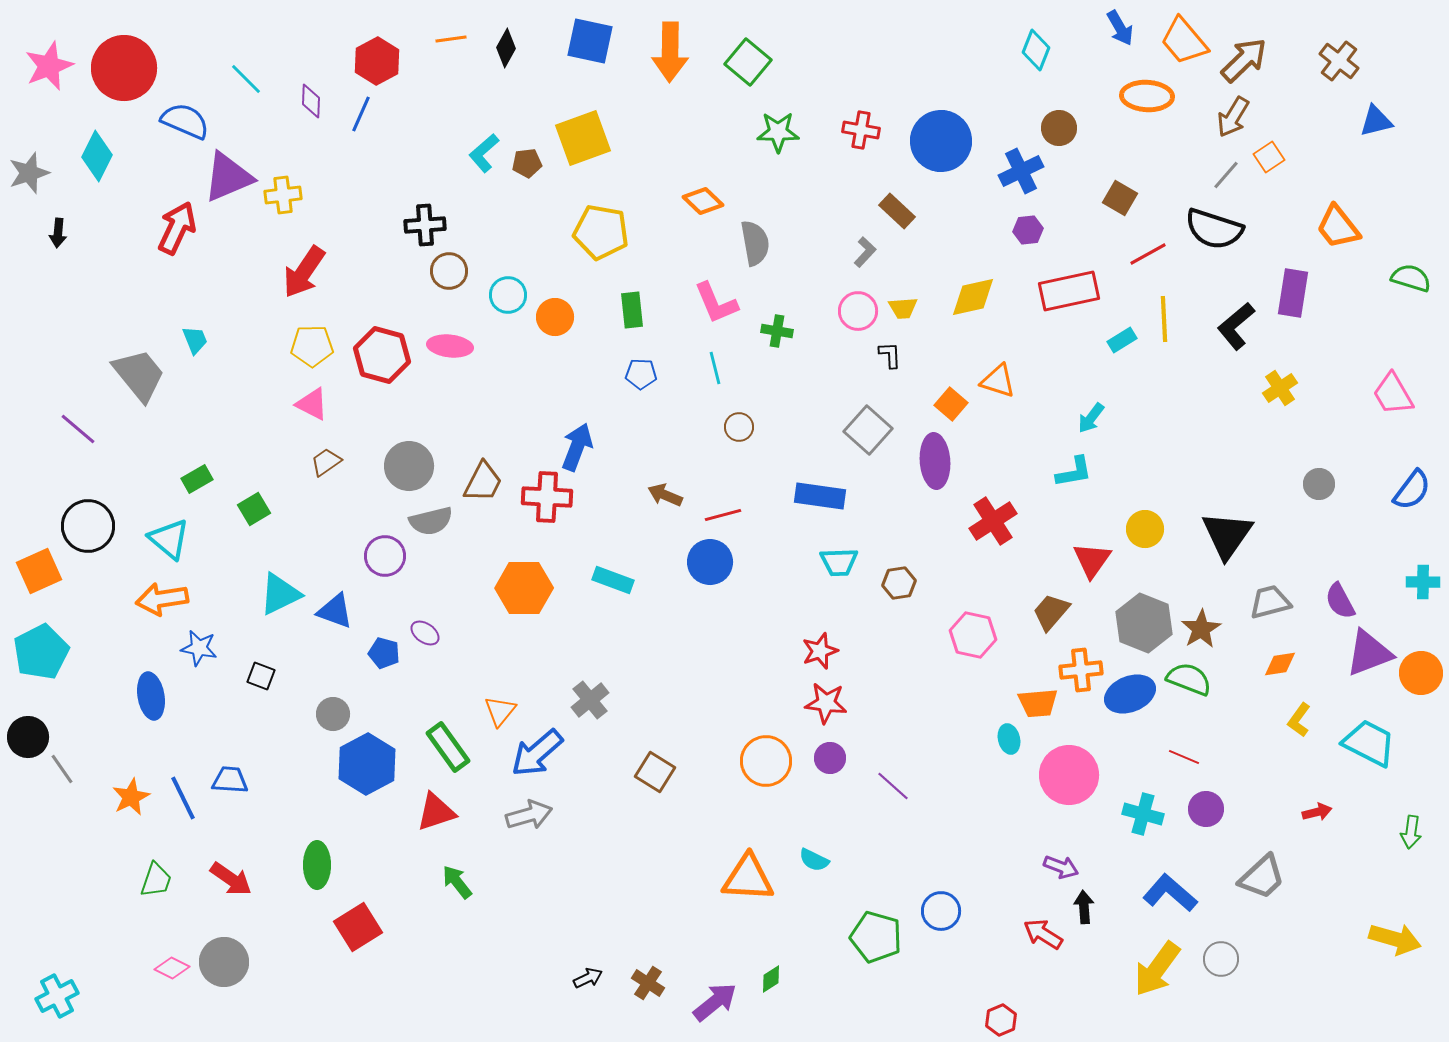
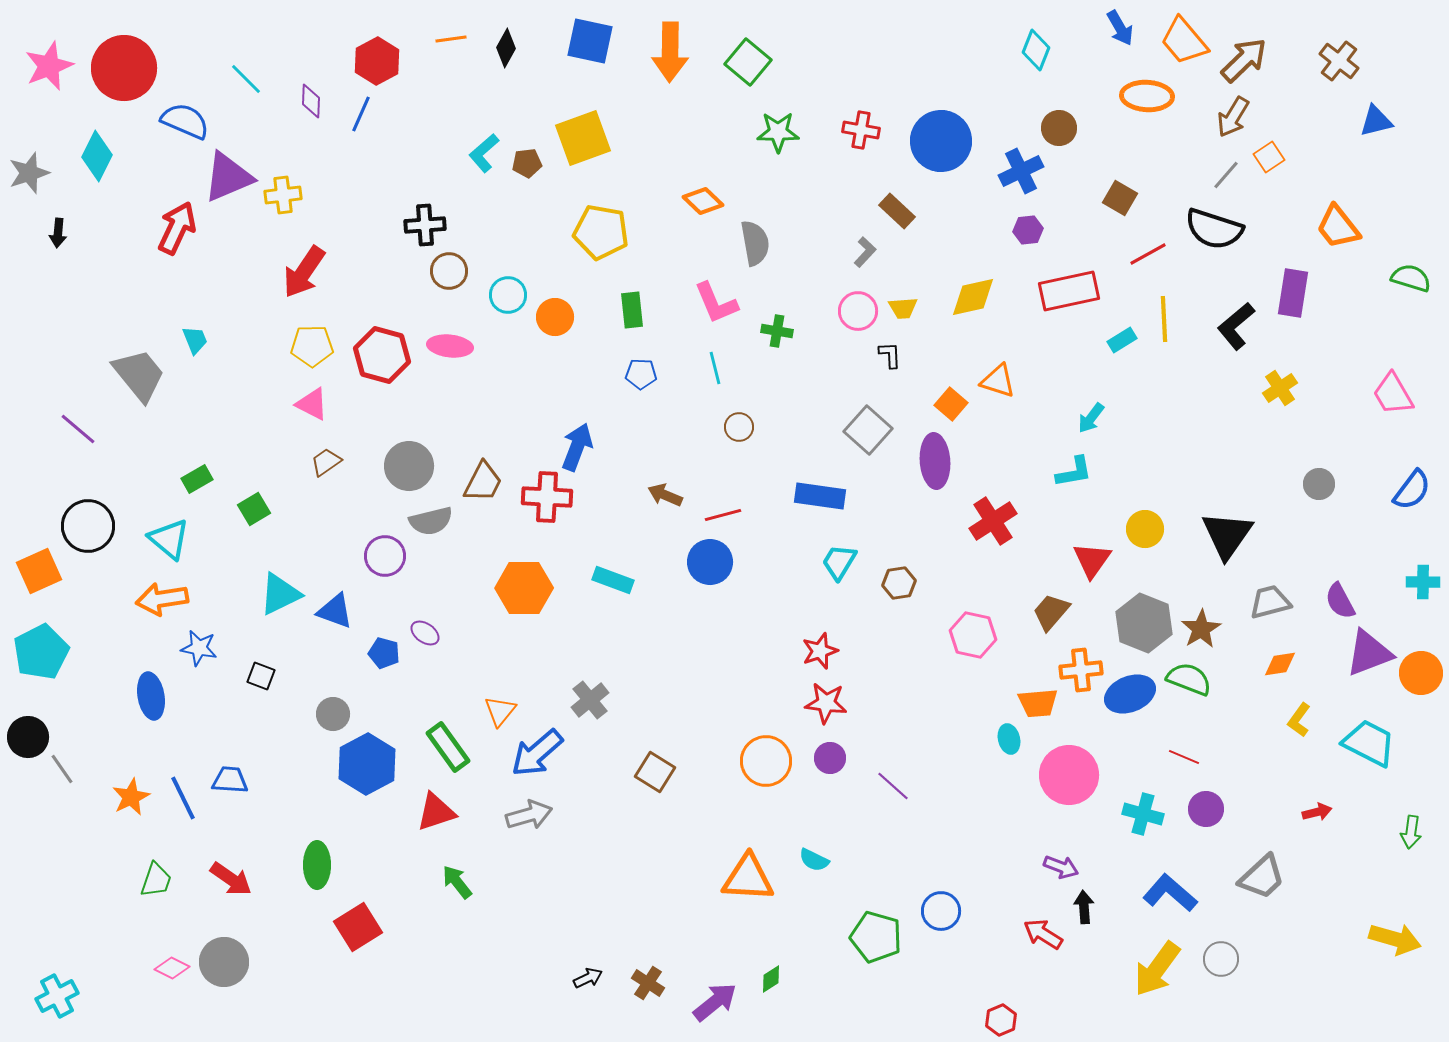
cyan trapezoid at (839, 562): rotated 123 degrees clockwise
